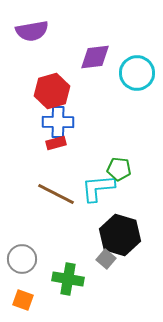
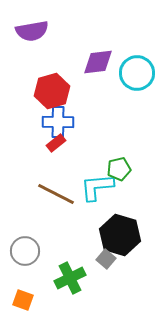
purple diamond: moved 3 px right, 5 px down
red rectangle: rotated 24 degrees counterclockwise
green pentagon: rotated 20 degrees counterclockwise
cyan L-shape: moved 1 px left, 1 px up
gray circle: moved 3 px right, 8 px up
green cross: moved 2 px right, 1 px up; rotated 36 degrees counterclockwise
